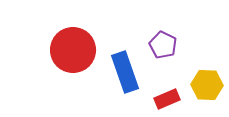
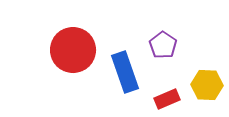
purple pentagon: rotated 8 degrees clockwise
